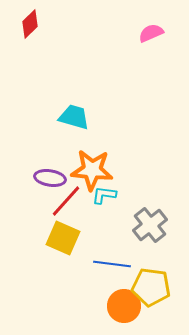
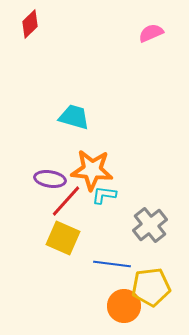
purple ellipse: moved 1 px down
yellow pentagon: rotated 15 degrees counterclockwise
